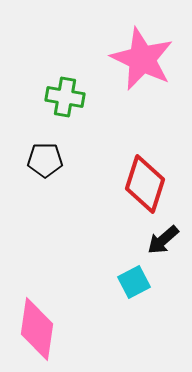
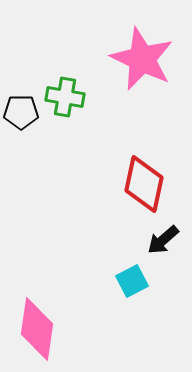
black pentagon: moved 24 px left, 48 px up
red diamond: moved 1 px left; rotated 6 degrees counterclockwise
cyan square: moved 2 px left, 1 px up
